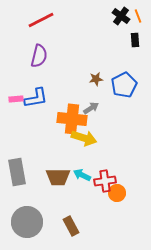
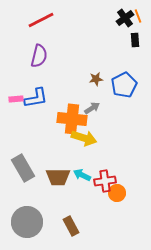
black cross: moved 4 px right, 2 px down; rotated 18 degrees clockwise
gray arrow: moved 1 px right
gray rectangle: moved 6 px right, 4 px up; rotated 20 degrees counterclockwise
